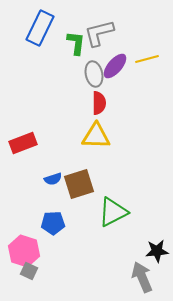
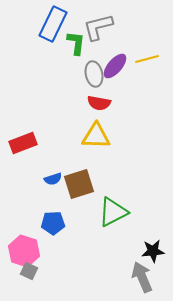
blue rectangle: moved 13 px right, 4 px up
gray L-shape: moved 1 px left, 6 px up
red semicircle: rotated 100 degrees clockwise
black star: moved 4 px left
